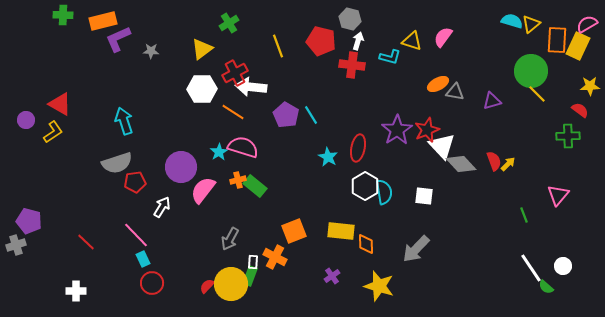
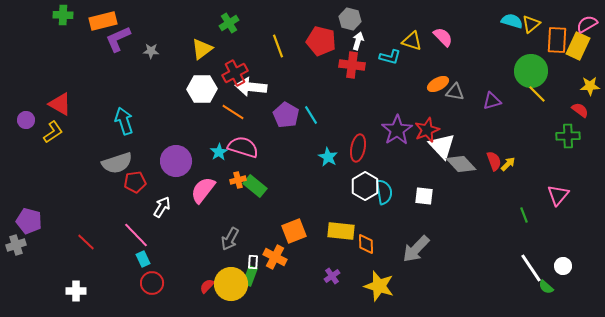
pink semicircle at (443, 37): rotated 100 degrees clockwise
purple circle at (181, 167): moved 5 px left, 6 px up
